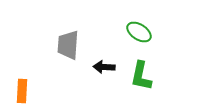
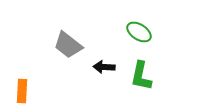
gray trapezoid: rotated 56 degrees counterclockwise
